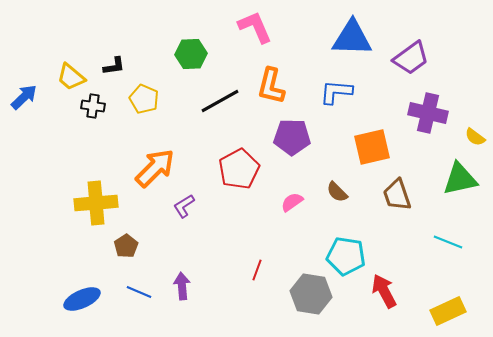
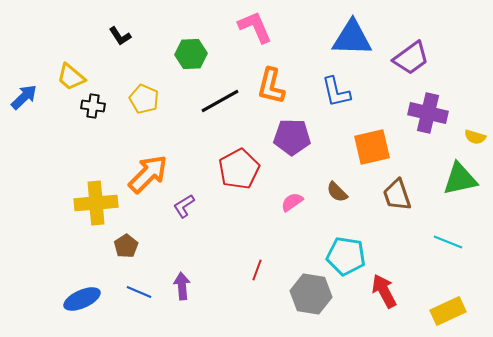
black L-shape: moved 6 px right, 30 px up; rotated 65 degrees clockwise
blue L-shape: rotated 108 degrees counterclockwise
yellow semicircle: rotated 20 degrees counterclockwise
orange arrow: moved 7 px left, 6 px down
